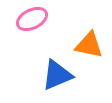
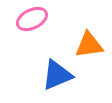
orange triangle: rotated 20 degrees counterclockwise
